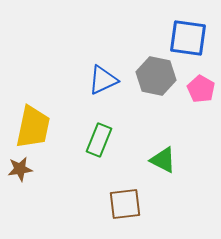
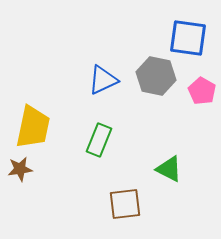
pink pentagon: moved 1 px right, 2 px down
green triangle: moved 6 px right, 9 px down
